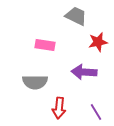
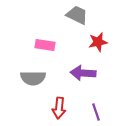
gray trapezoid: moved 1 px right, 1 px up
purple arrow: moved 1 px left, 1 px down
gray semicircle: moved 2 px left, 4 px up
purple line: rotated 12 degrees clockwise
